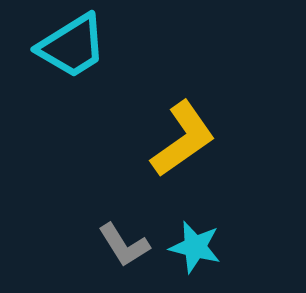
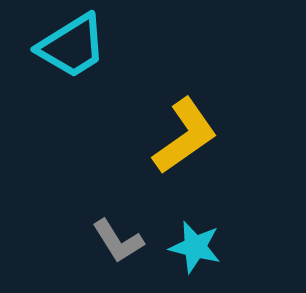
yellow L-shape: moved 2 px right, 3 px up
gray L-shape: moved 6 px left, 4 px up
